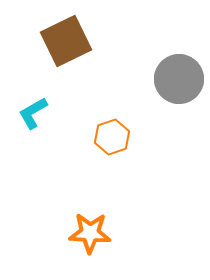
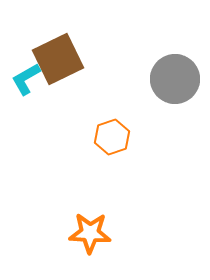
brown square: moved 8 px left, 18 px down
gray circle: moved 4 px left
cyan L-shape: moved 7 px left, 34 px up
